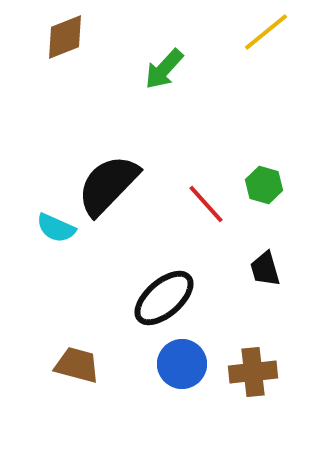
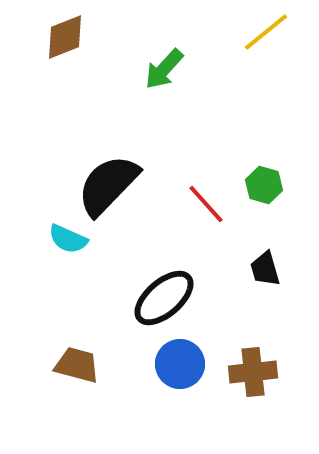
cyan semicircle: moved 12 px right, 11 px down
blue circle: moved 2 px left
